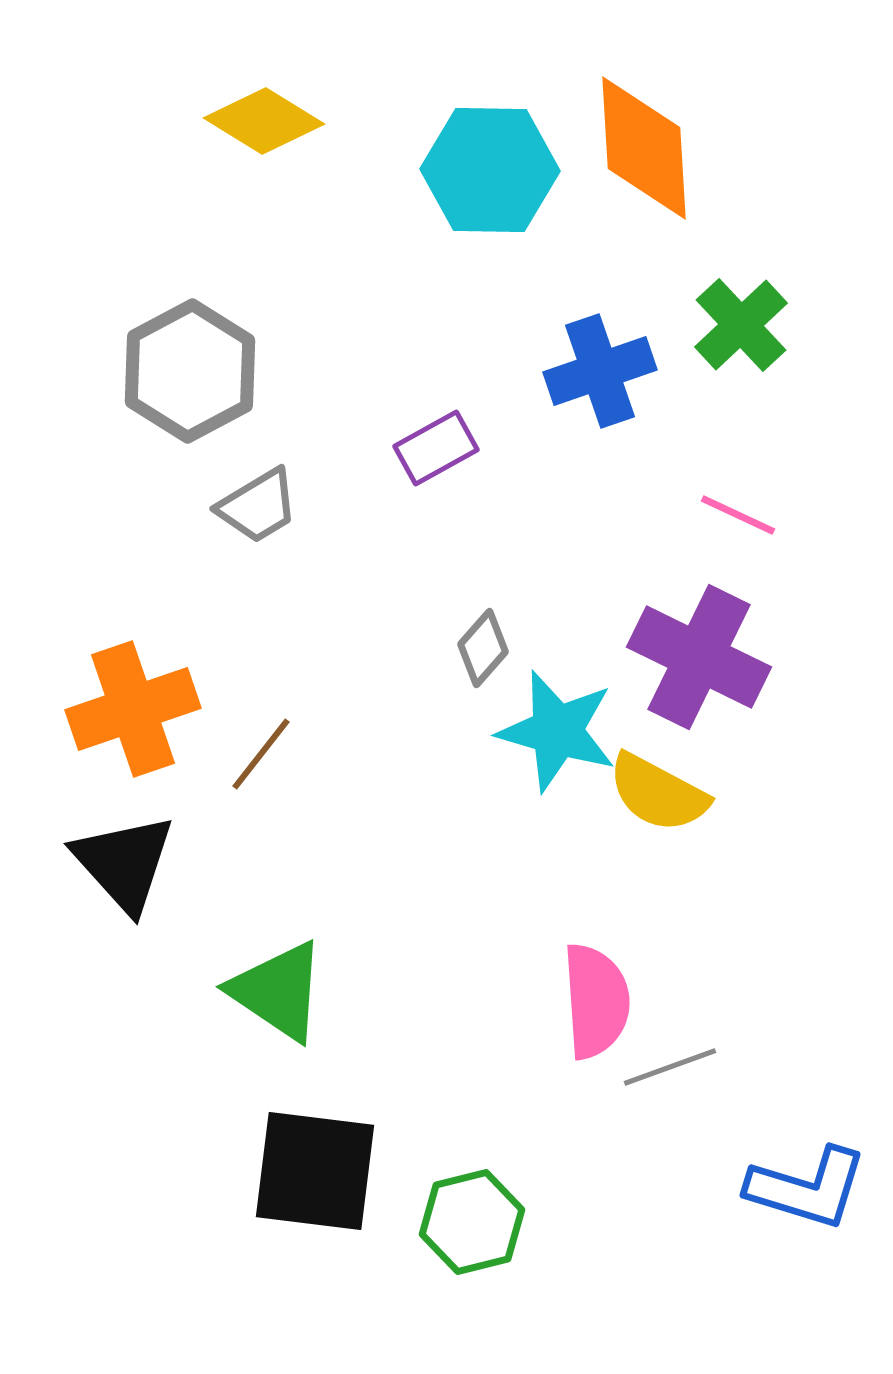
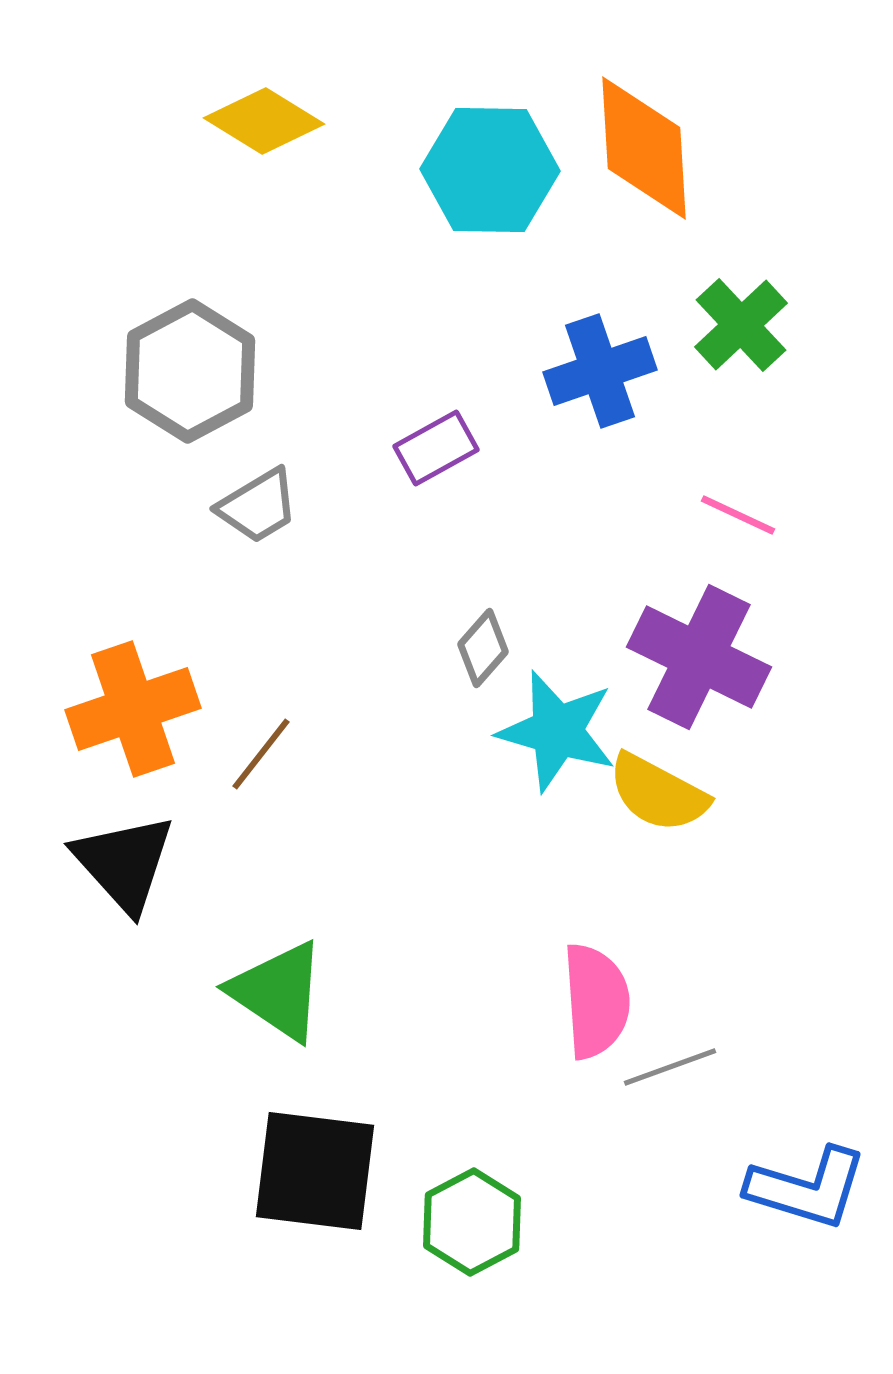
green hexagon: rotated 14 degrees counterclockwise
